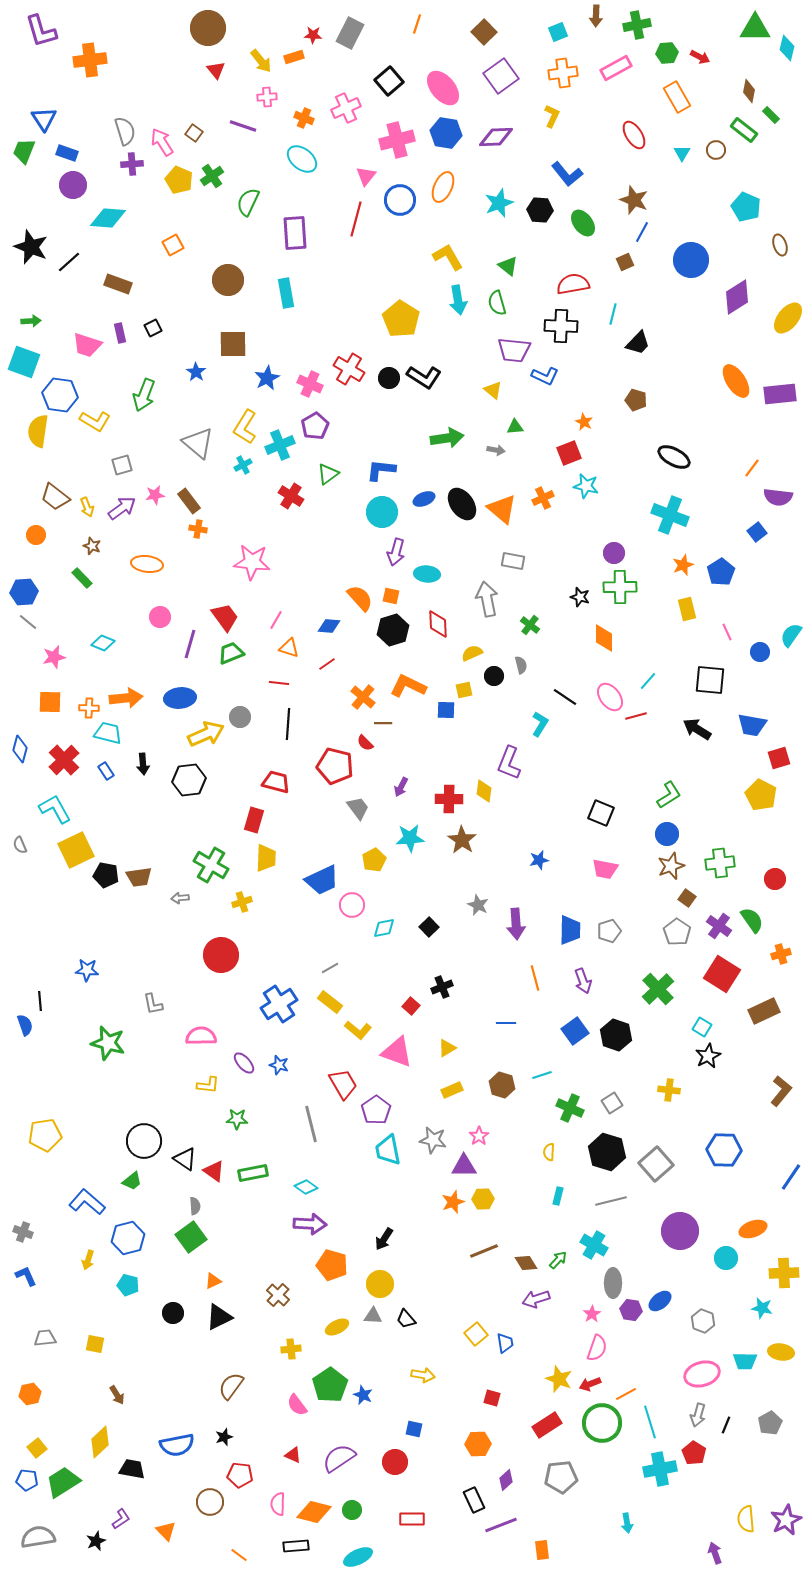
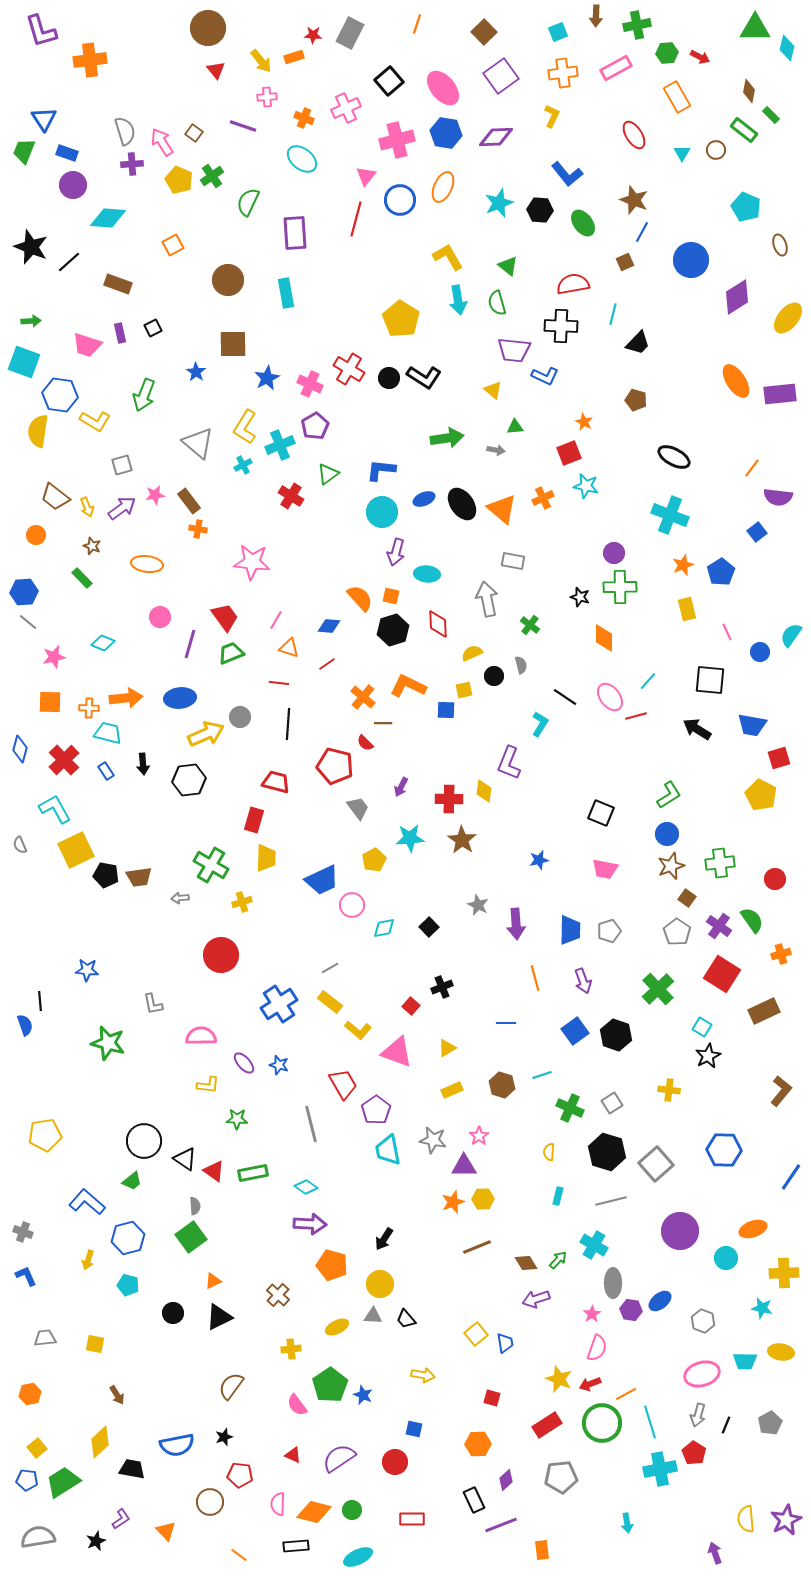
brown line at (484, 1251): moved 7 px left, 4 px up
